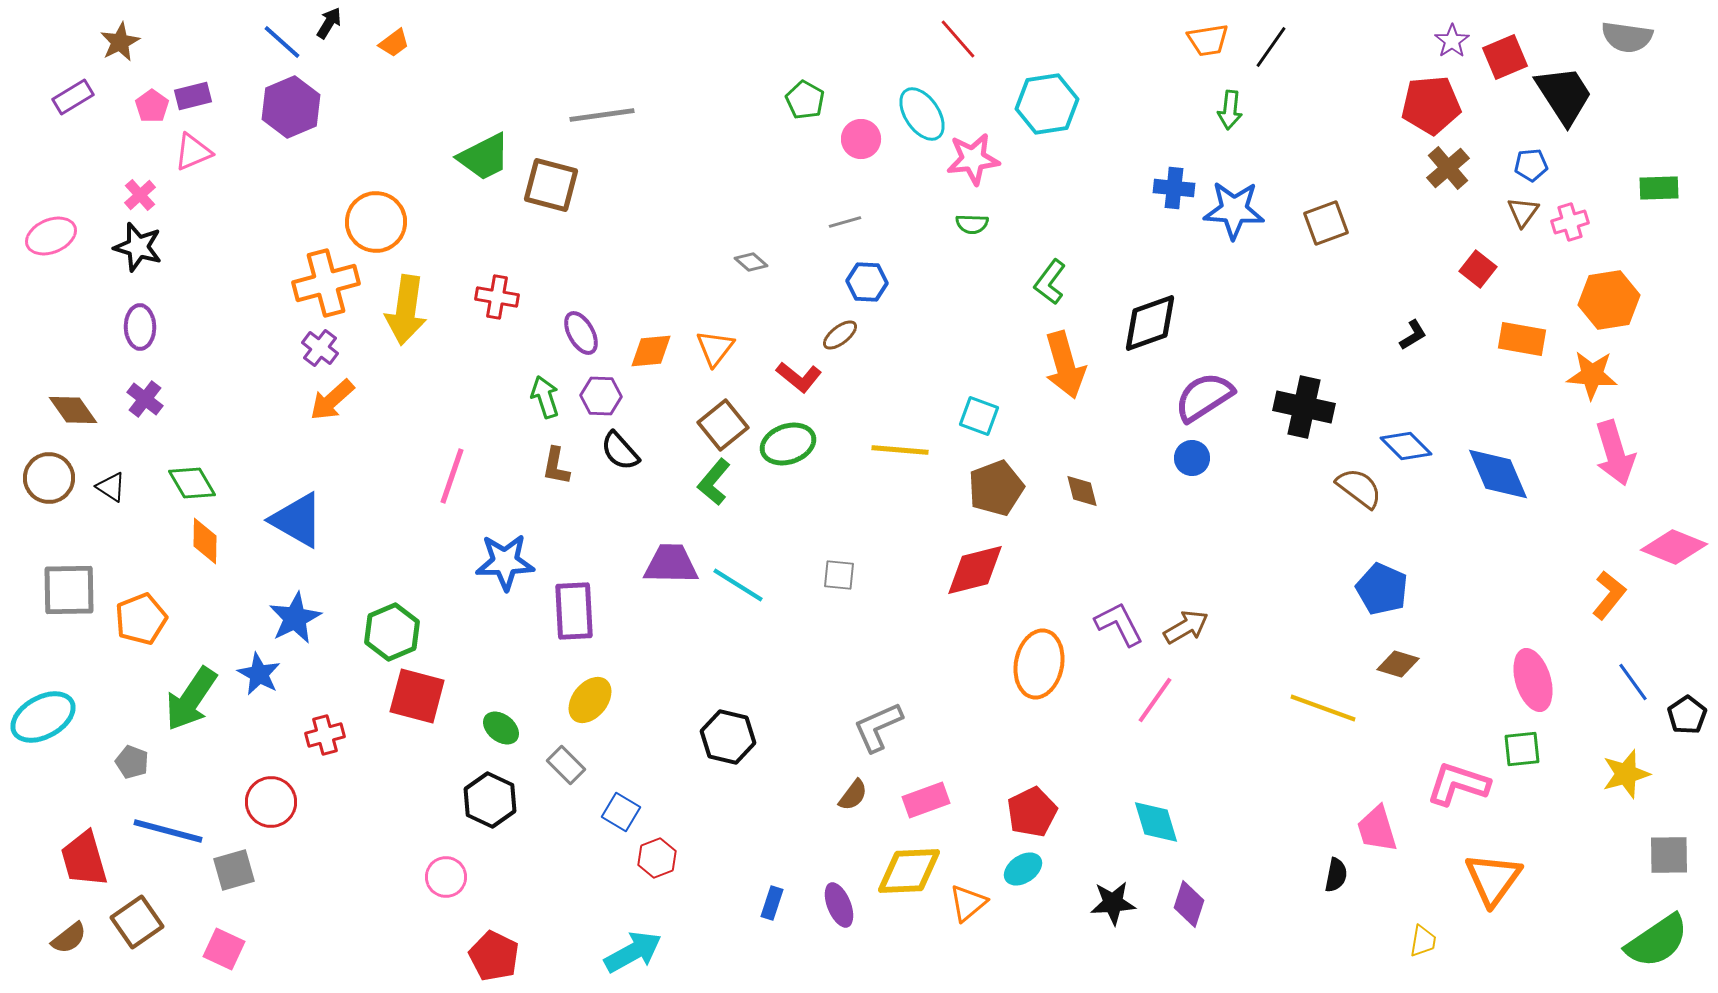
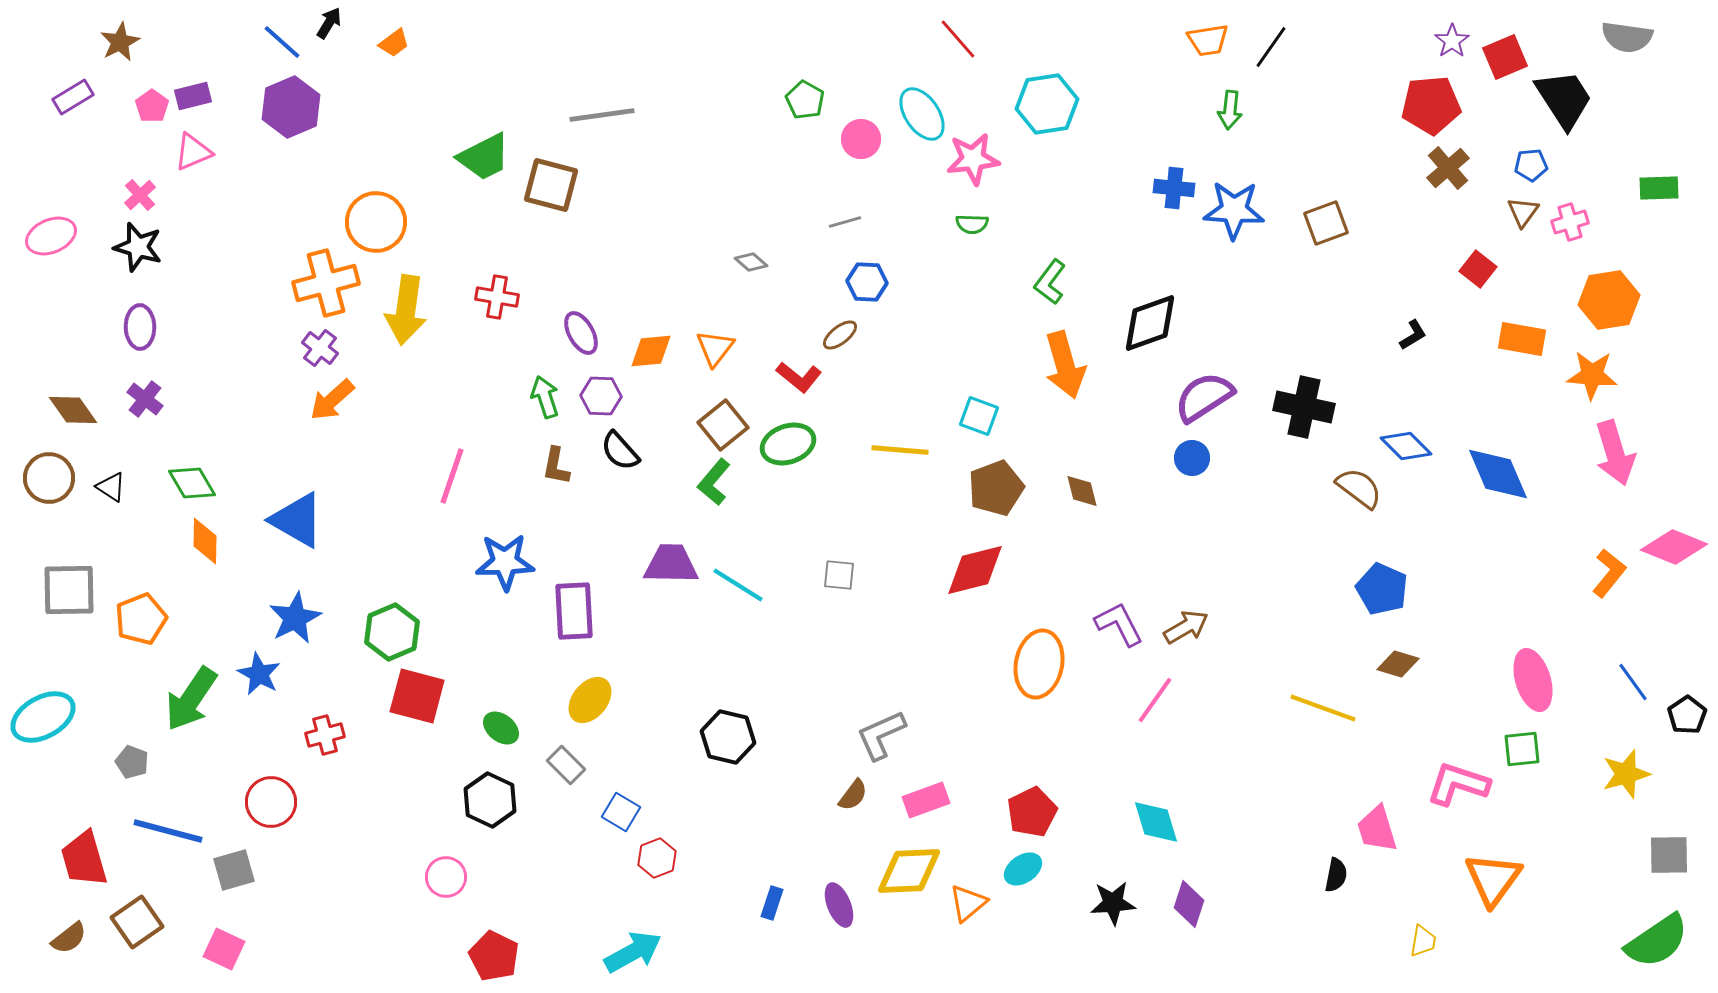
black trapezoid at (1564, 95): moved 4 px down
orange L-shape at (1609, 595): moved 22 px up
gray L-shape at (878, 727): moved 3 px right, 8 px down
